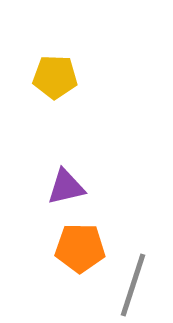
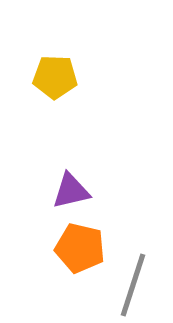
purple triangle: moved 5 px right, 4 px down
orange pentagon: rotated 12 degrees clockwise
